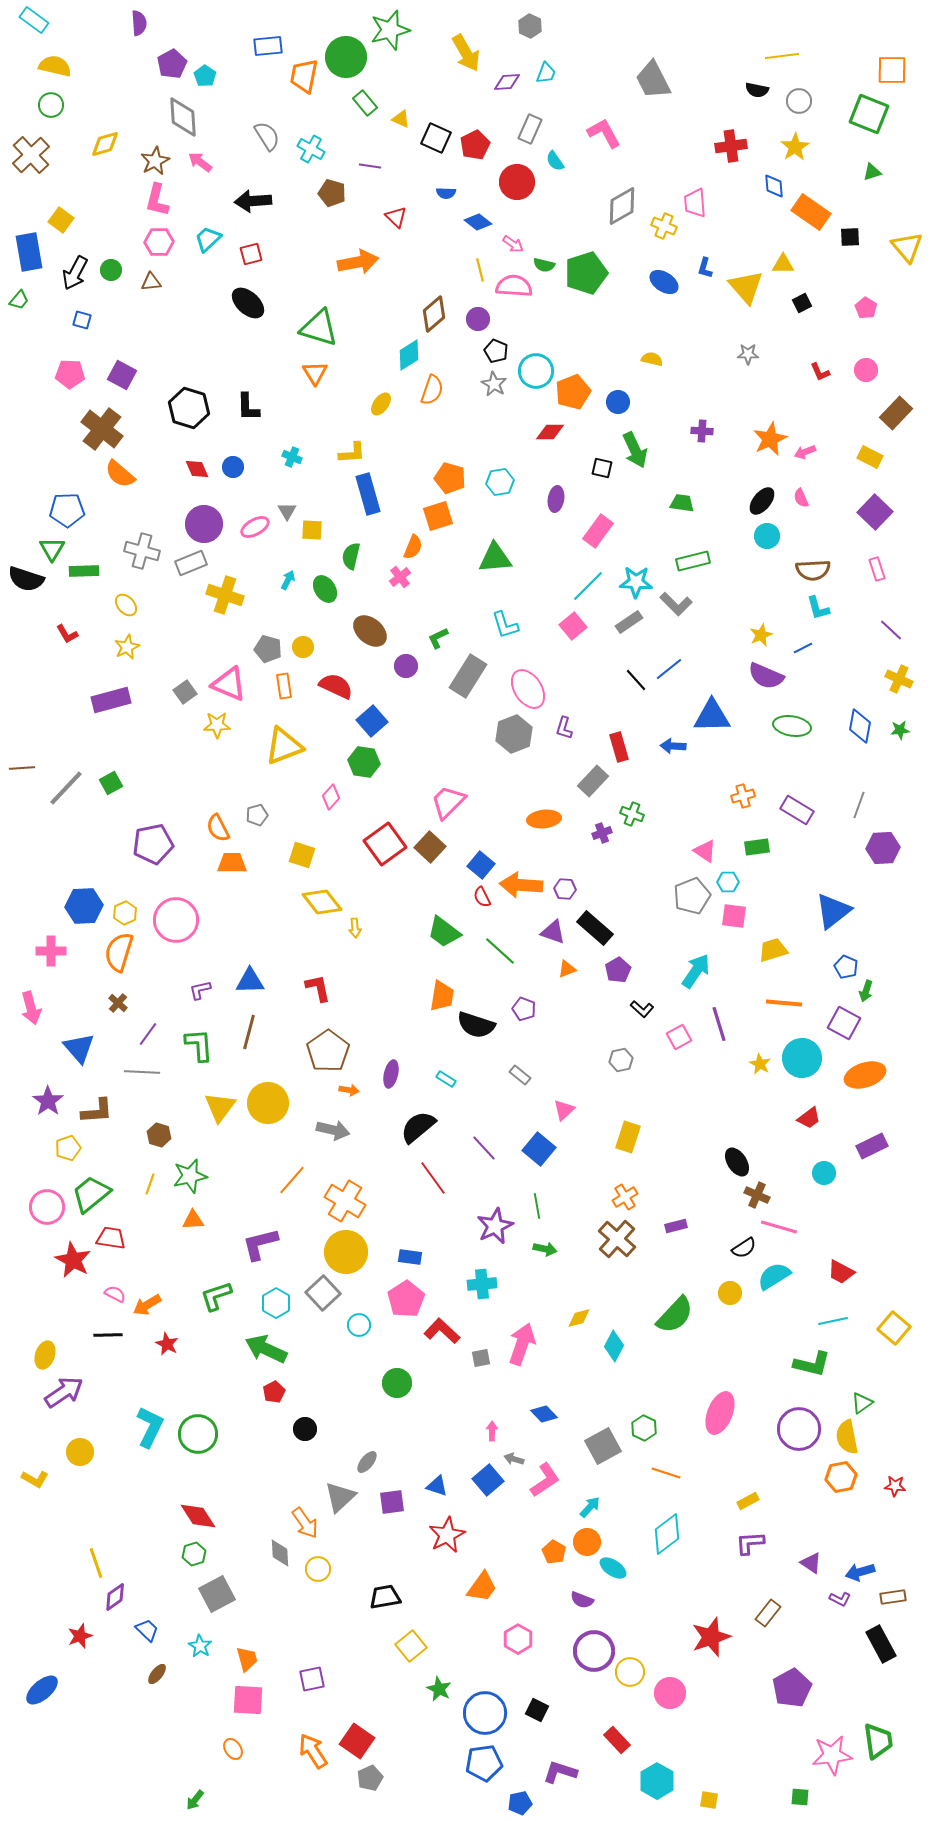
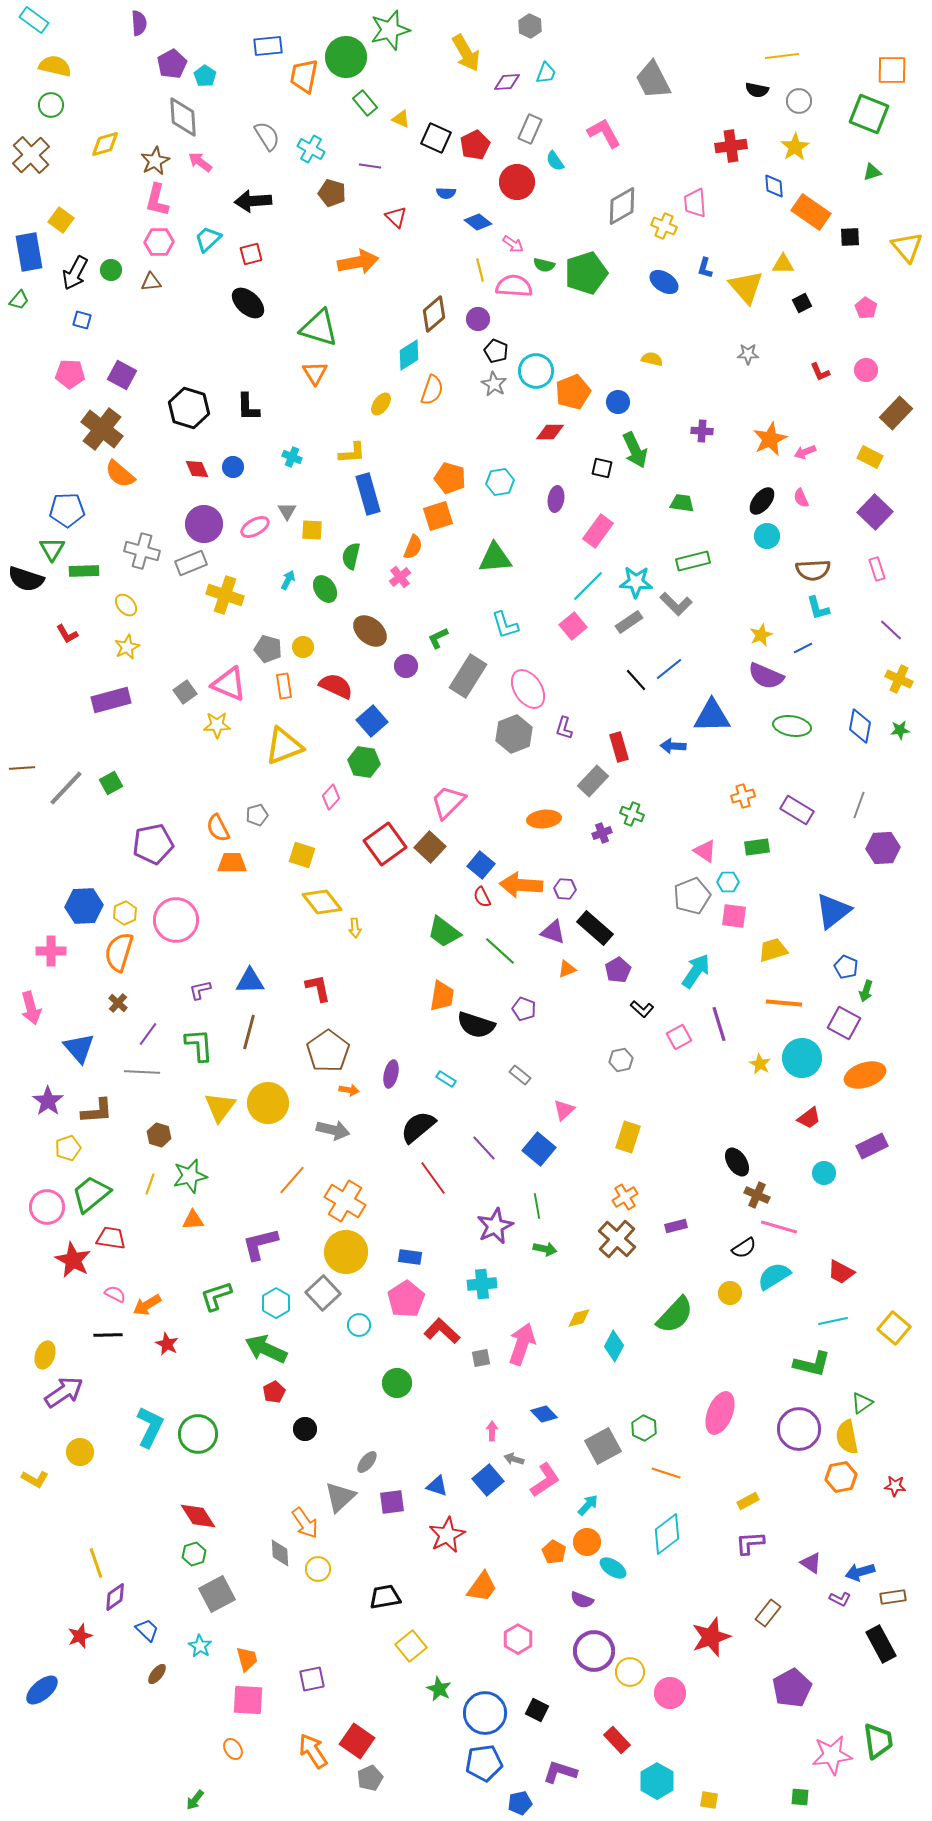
cyan arrow at (590, 1507): moved 2 px left, 2 px up
